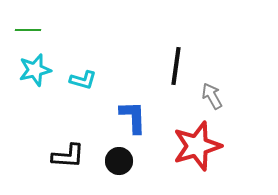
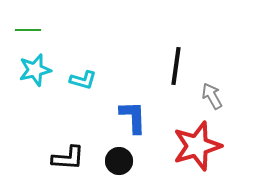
black L-shape: moved 2 px down
